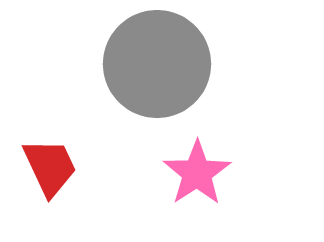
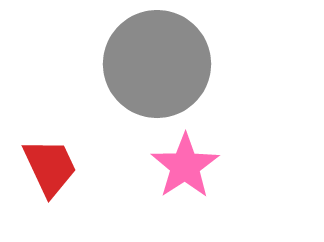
pink star: moved 12 px left, 7 px up
